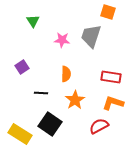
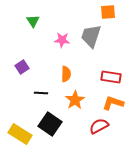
orange square: rotated 21 degrees counterclockwise
